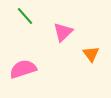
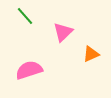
orange triangle: rotated 42 degrees clockwise
pink semicircle: moved 6 px right, 1 px down
